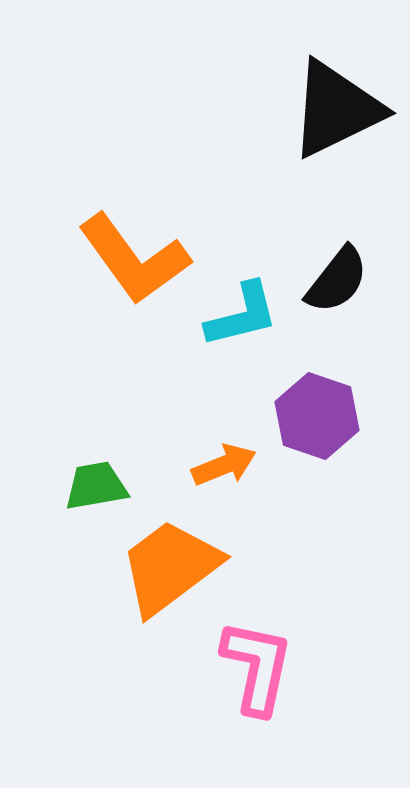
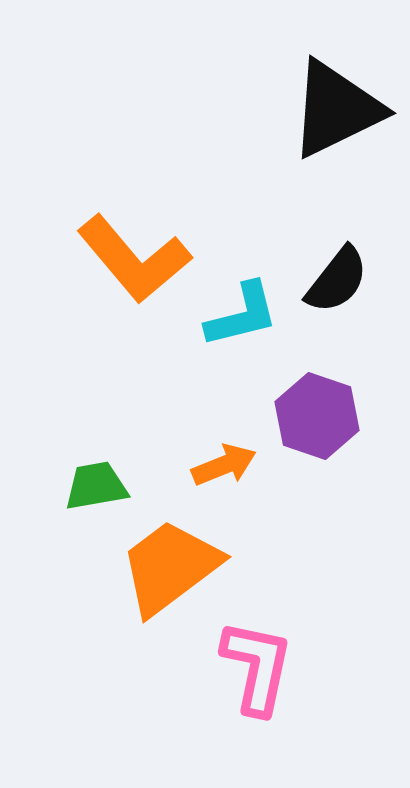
orange L-shape: rotated 4 degrees counterclockwise
